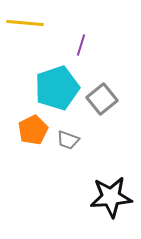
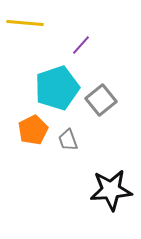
purple line: rotated 25 degrees clockwise
gray square: moved 1 px left, 1 px down
gray trapezoid: rotated 50 degrees clockwise
black star: moved 7 px up
